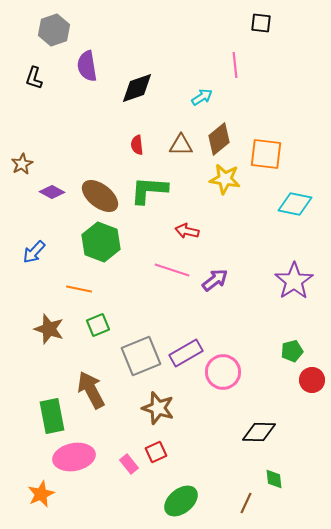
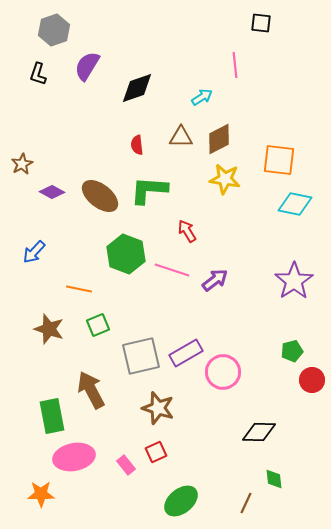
purple semicircle at (87, 66): rotated 40 degrees clockwise
black L-shape at (34, 78): moved 4 px right, 4 px up
brown diamond at (219, 139): rotated 12 degrees clockwise
brown triangle at (181, 145): moved 8 px up
orange square at (266, 154): moved 13 px right, 6 px down
red arrow at (187, 231): rotated 45 degrees clockwise
green hexagon at (101, 242): moved 25 px right, 12 px down
gray square at (141, 356): rotated 9 degrees clockwise
pink rectangle at (129, 464): moved 3 px left, 1 px down
orange star at (41, 494): rotated 24 degrees clockwise
